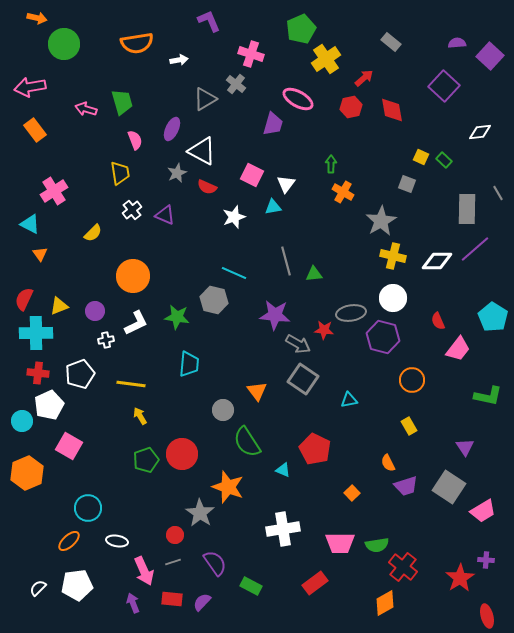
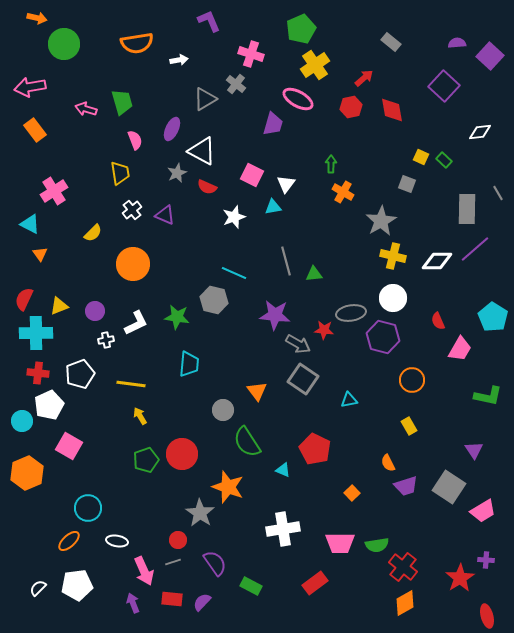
yellow cross at (326, 59): moved 11 px left, 6 px down
orange circle at (133, 276): moved 12 px up
pink trapezoid at (458, 349): moved 2 px right; rotated 8 degrees counterclockwise
purple triangle at (465, 447): moved 9 px right, 3 px down
red circle at (175, 535): moved 3 px right, 5 px down
orange diamond at (385, 603): moved 20 px right
